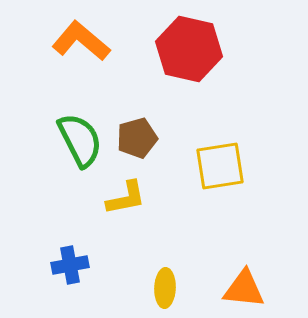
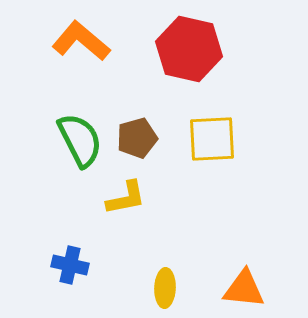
yellow square: moved 8 px left, 27 px up; rotated 6 degrees clockwise
blue cross: rotated 24 degrees clockwise
